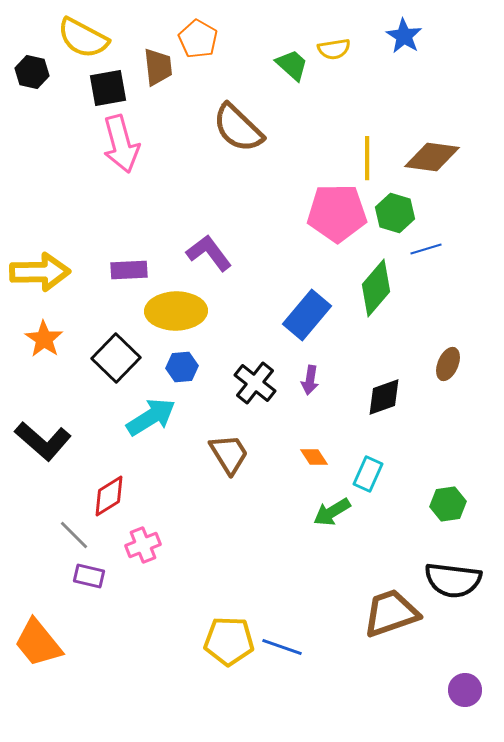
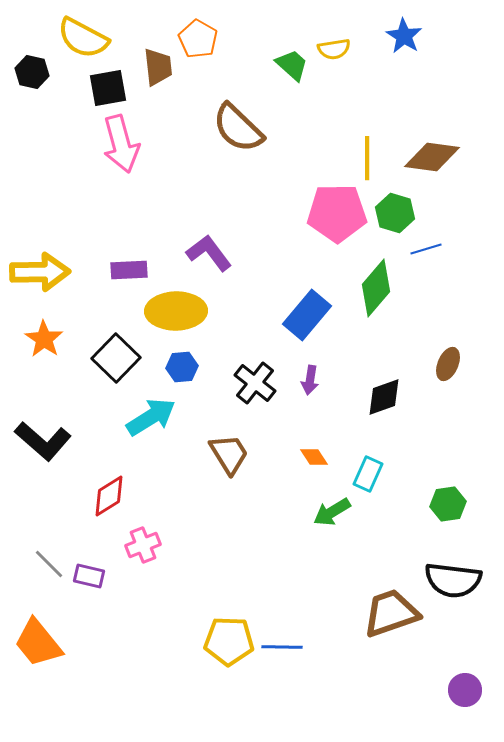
gray line at (74, 535): moved 25 px left, 29 px down
blue line at (282, 647): rotated 18 degrees counterclockwise
